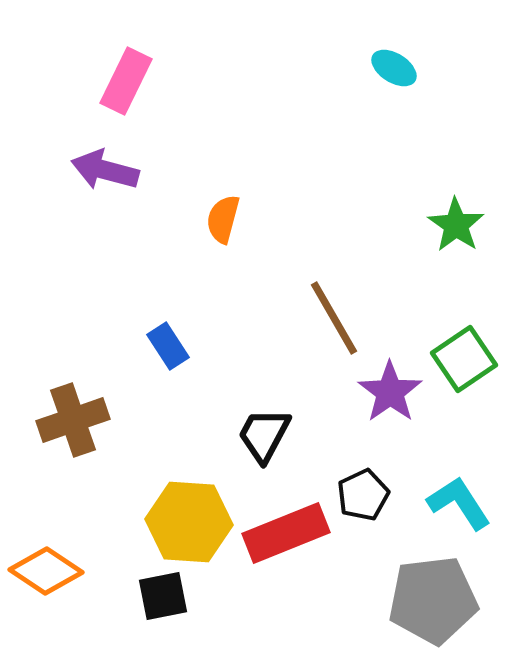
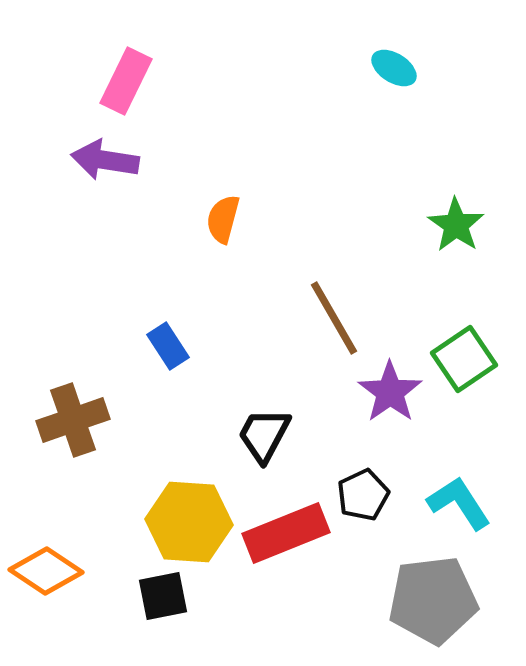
purple arrow: moved 10 px up; rotated 6 degrees counterclockwise
